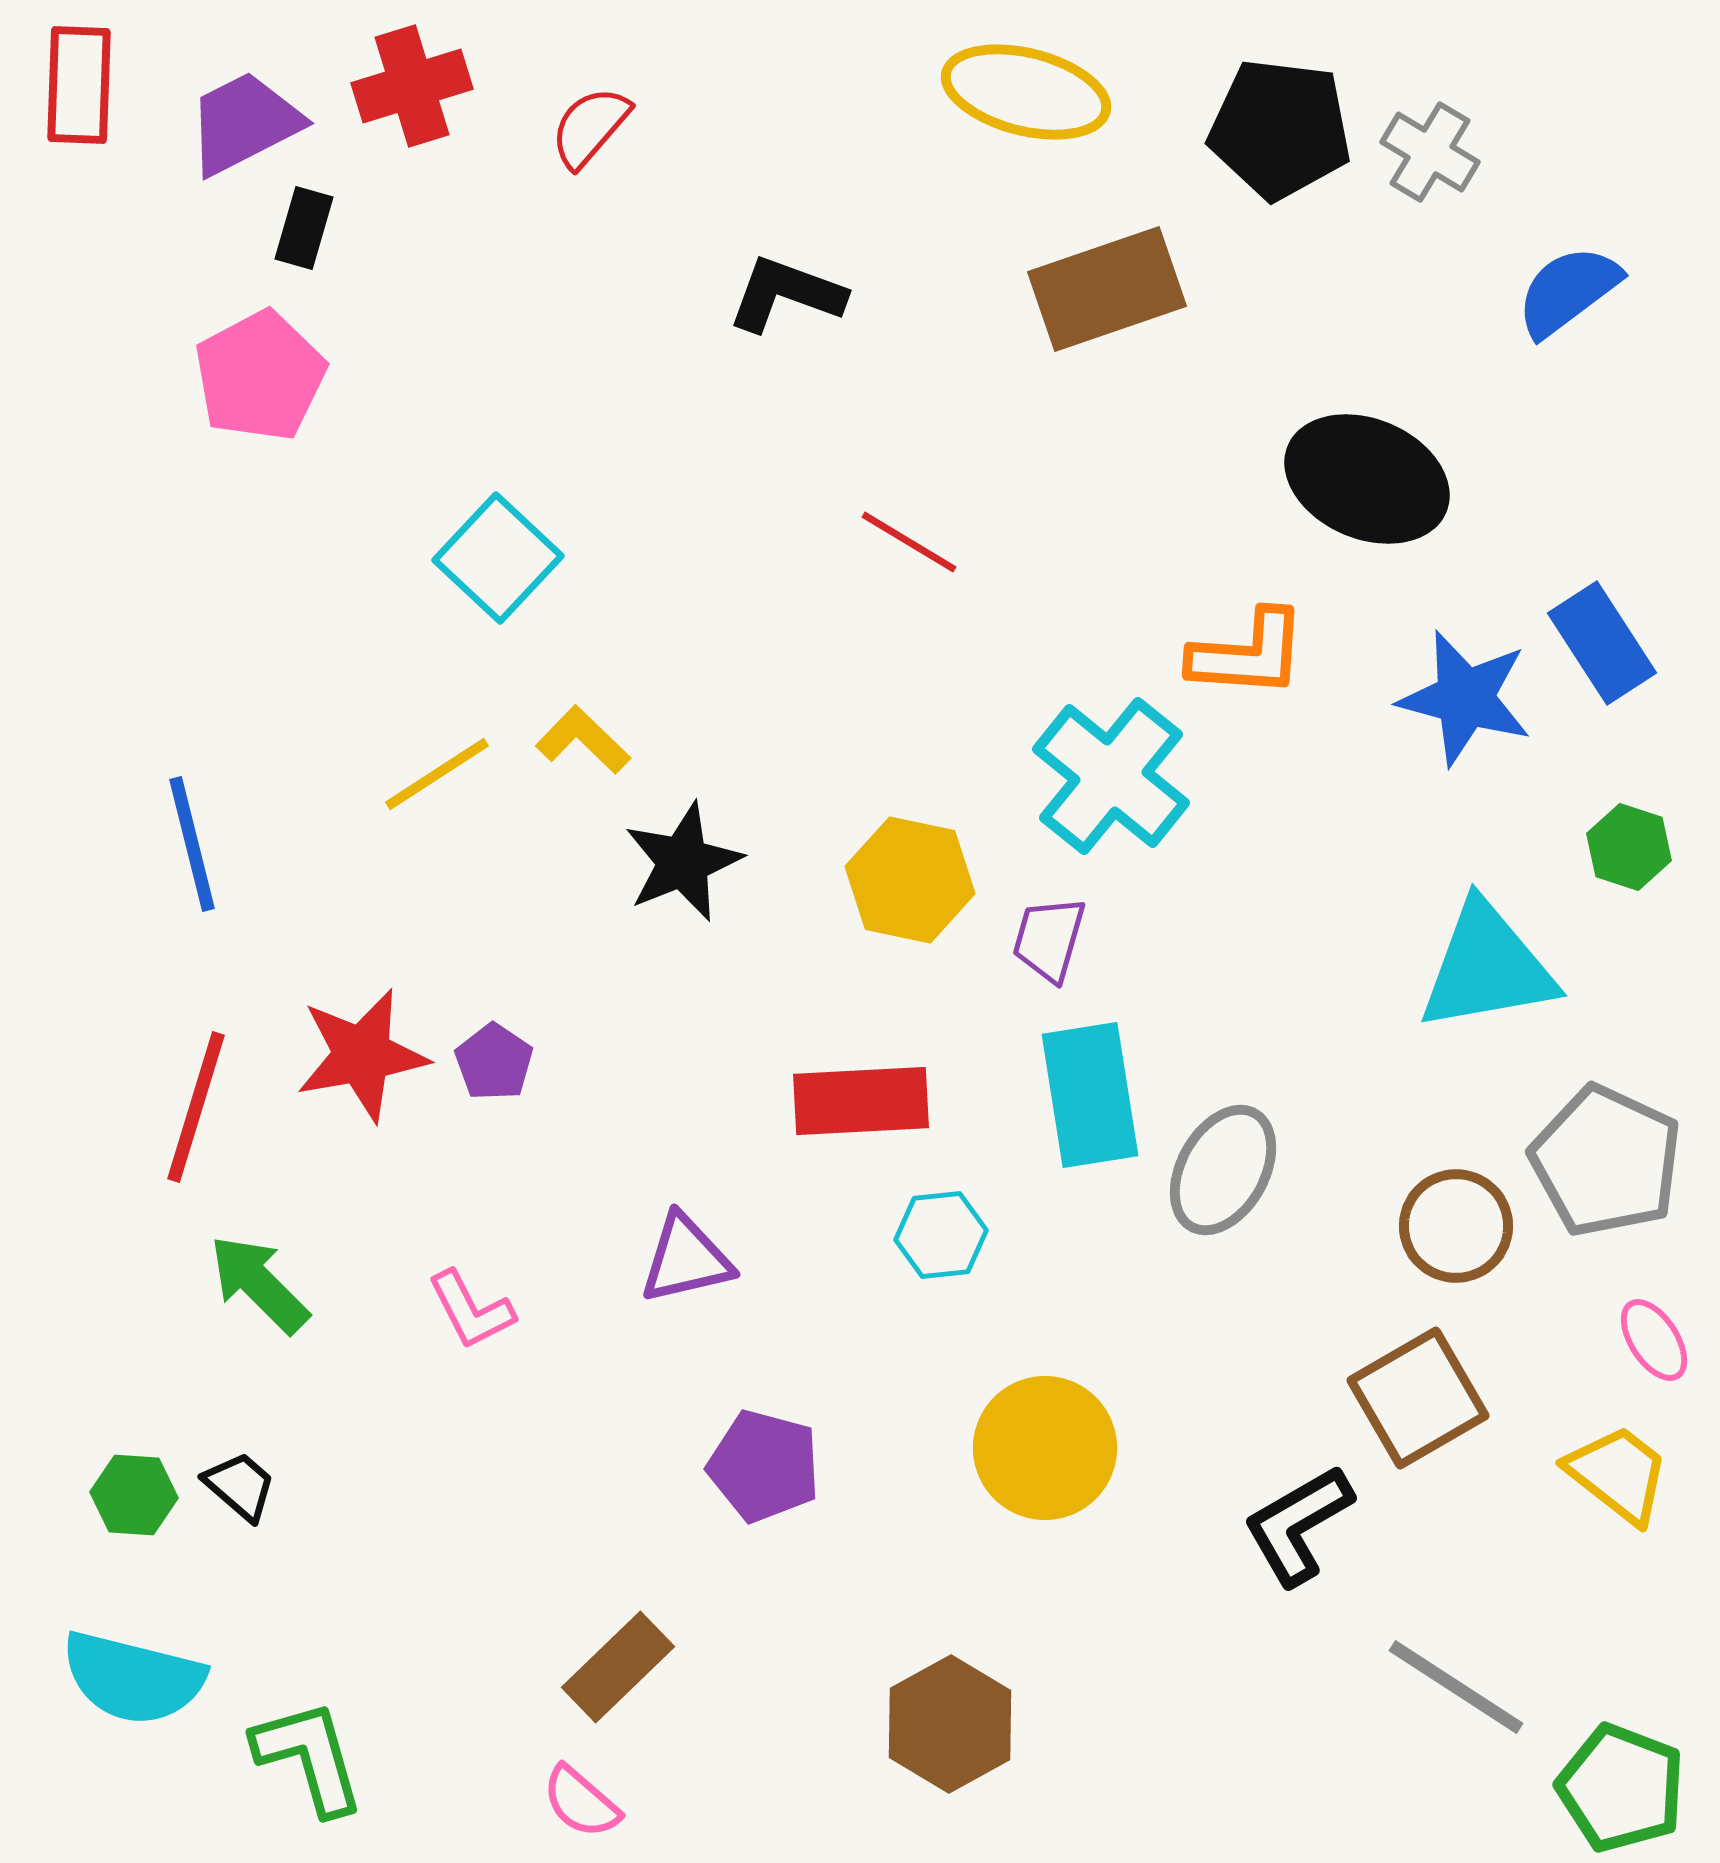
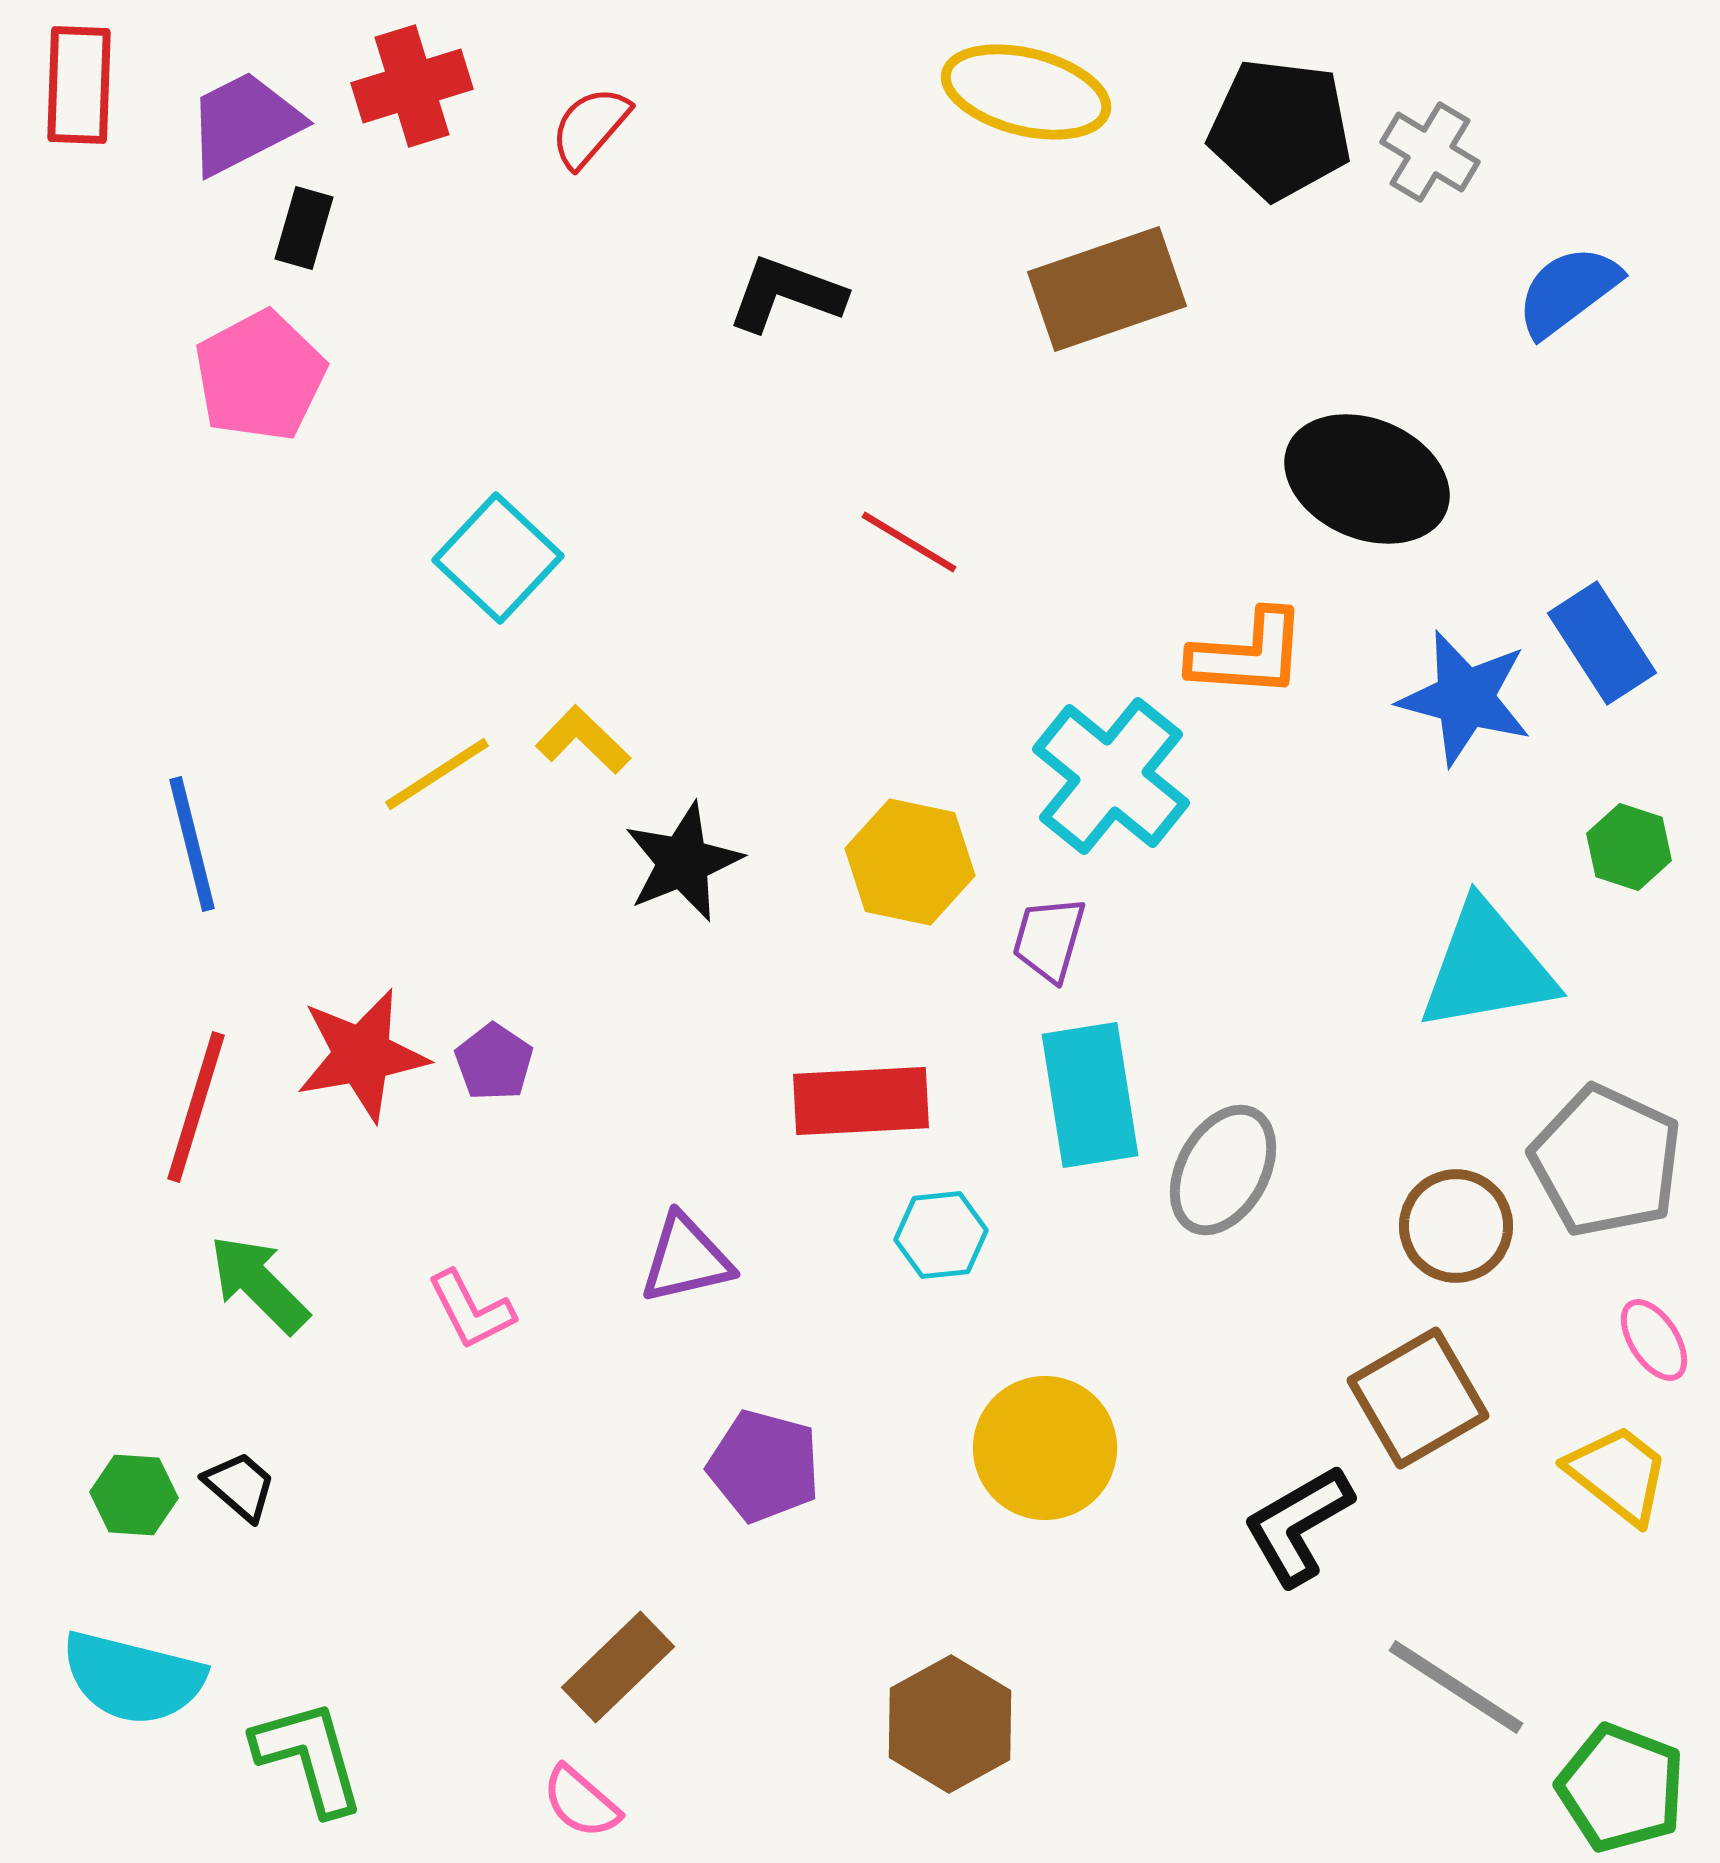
yellow hexagon at (910, 880): moved 18 px up
